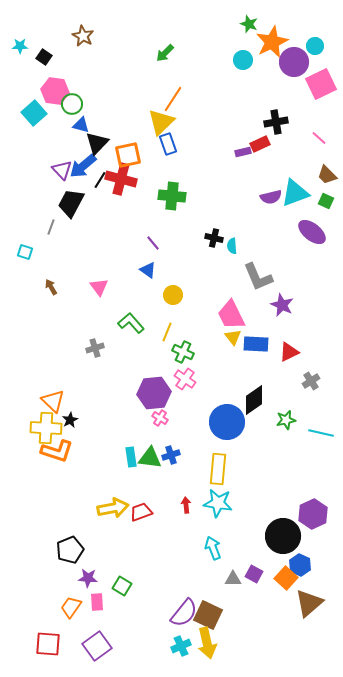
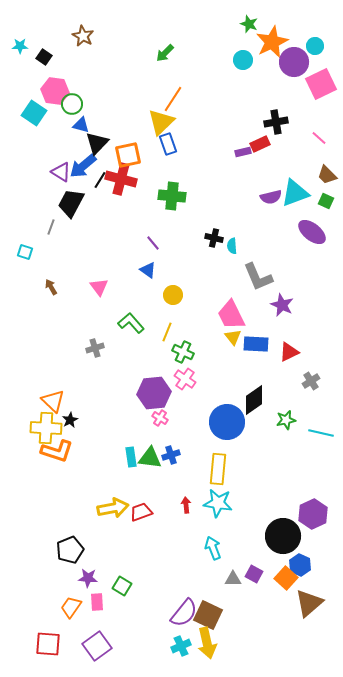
cyan square at (34, 113): rotated 15 degrees counterclockwise
purple triangle at (62, 170): moved 1 px left, 2 px down; rotated 15 degrees counterclockwise
